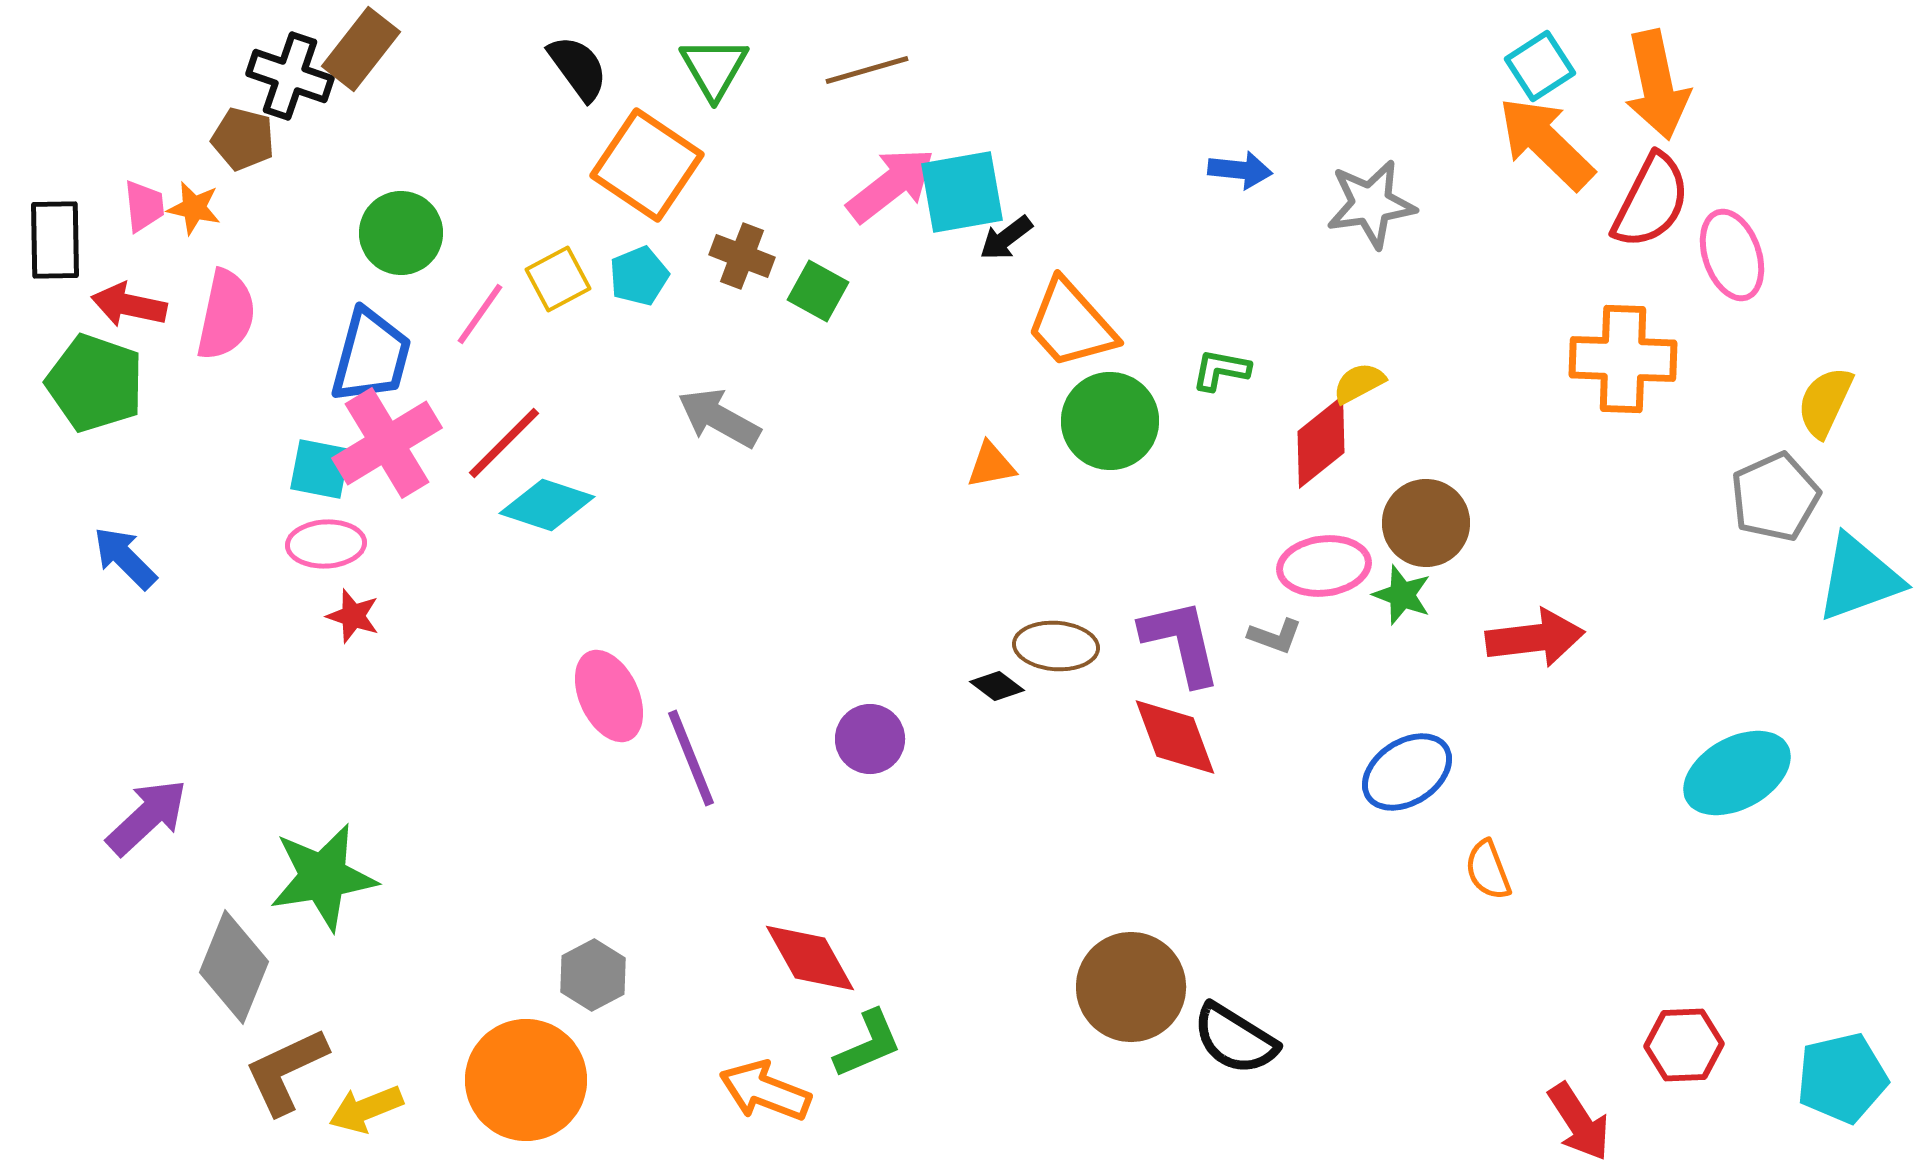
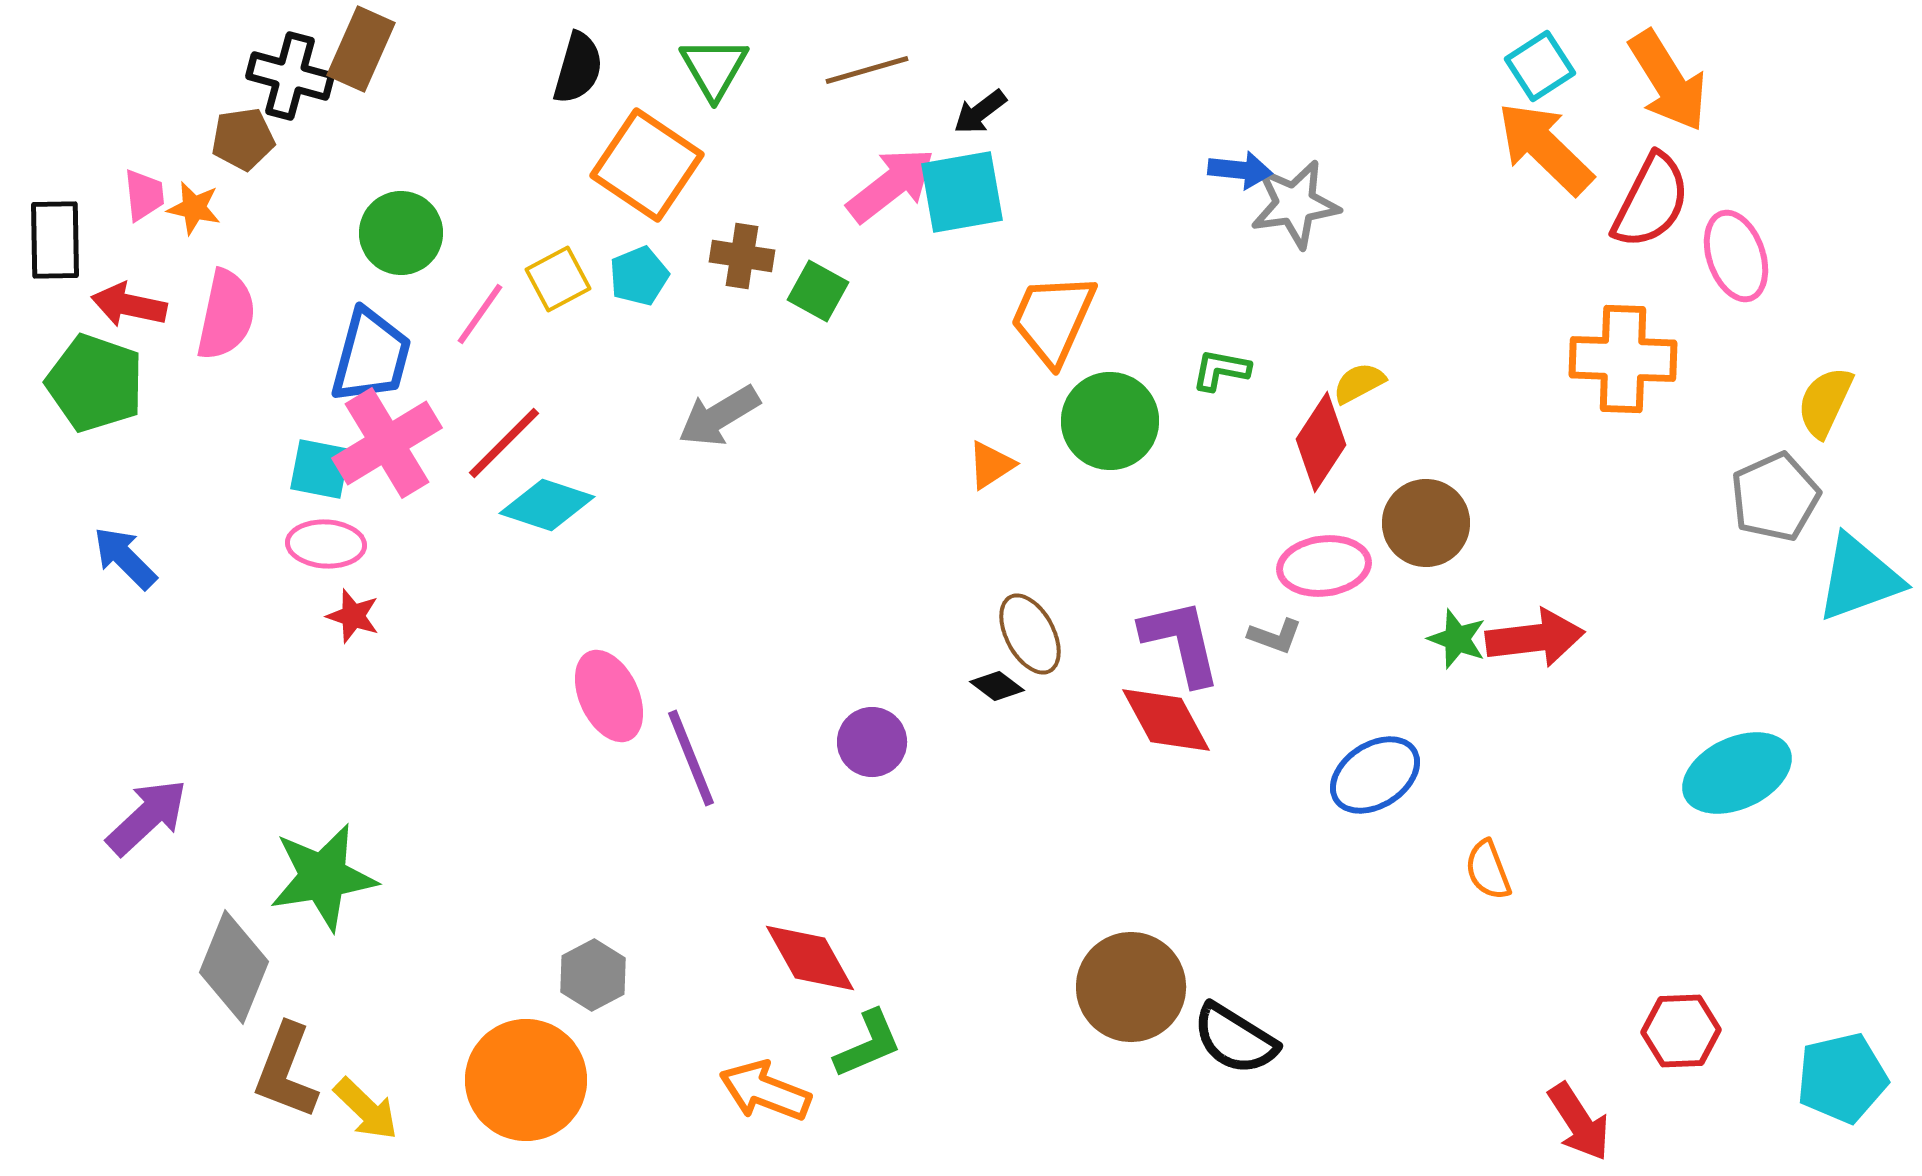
brown rectangle at (361, 49): rotated 14 degrees counterclockwise
black semicircle at (578, 68): rotated 52 degrees clockwise
black cross at (290, 76): rotated 4 degrees counterclockwise
orange arrow at (1657, 85): moved 11 px right, 4 px up; rotated 20 degrees counterclockwise
brown pentagon at (243, 139): rotated 22 degrees counterclockwise
orange arrow at (1546, 143): moved 1 px left, 5 px down
gray star at (1371, 204): moved 76 px left
pink trapezoid at (144, 206): moved 11 px up
black arrow at (1006, 238): moved 26 px left, 126 px up
pink ellipse at (1732, 255): moved 4 px right, 1 px down
brown cross at (742, 256): rotated 12 degrees counterclockwise
orange trapezoid at (1071, 324): moved 18 px left, 5 px up; rotated 66 degrees clockwise
gray arrow at (719, 418): moved 2 px up; rotated 60 degrees counterclockwise
red diamond at (1321, 442): rotated 18 degrees counterclockwise
orange triangle at (991, 465): rotated 22 degrees counterclockwise
pink ellipse at (326, 544): rotated 6 degrees clockwise
green star at (1402, 595): moved 55 px right, 44 px down
brown ellipse at (1056, 646): moved 26 px left, 12 px up; rotated 58 degrees clockwise
red diamond at (1175, 737): moved 9 px left, 17 px up; rotated 8 degrees counterclockwise
purple circle at (870, 739): moved 2 px right, 3 px down
blue ellipse at (1407, 772): moved 32 px left, 3 px down
cyan ellipse at (1737, 773): rotated 4 degrees clockwise
red hexagon at (1684, 1045): moved 3 px left, 14 px up
brown L-shape at (286, 1071): rotated 44 degrees counterclockwise
yellow arrow at (366, 1109): rotated 114 degrees counterclockwise
